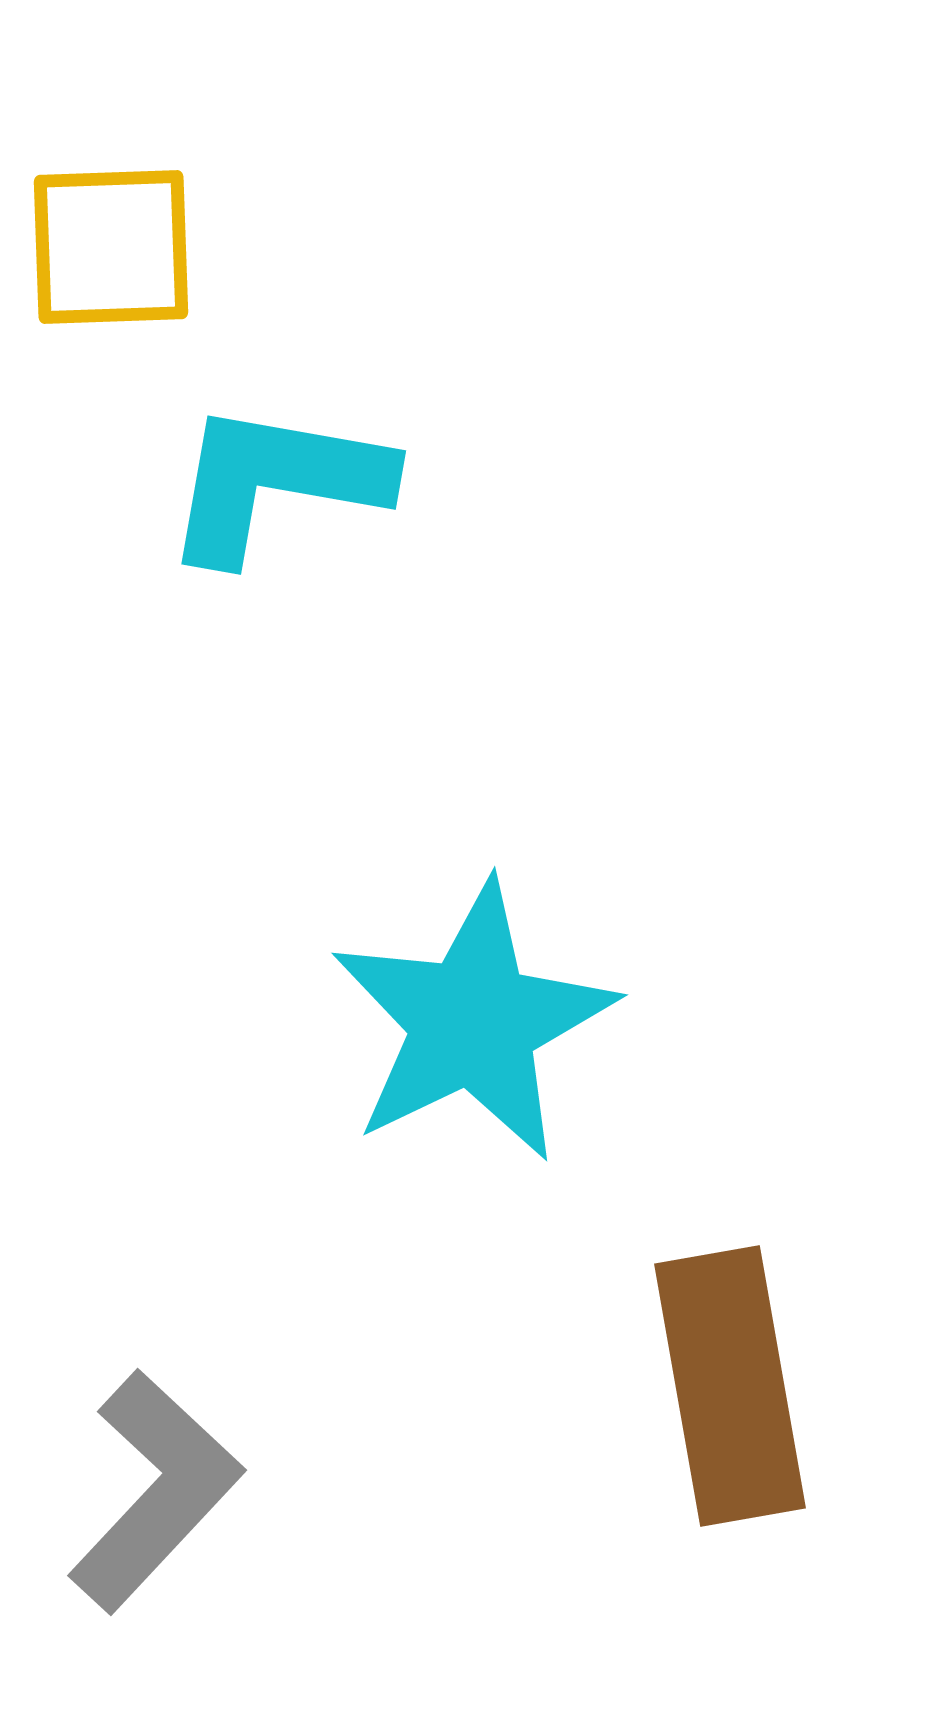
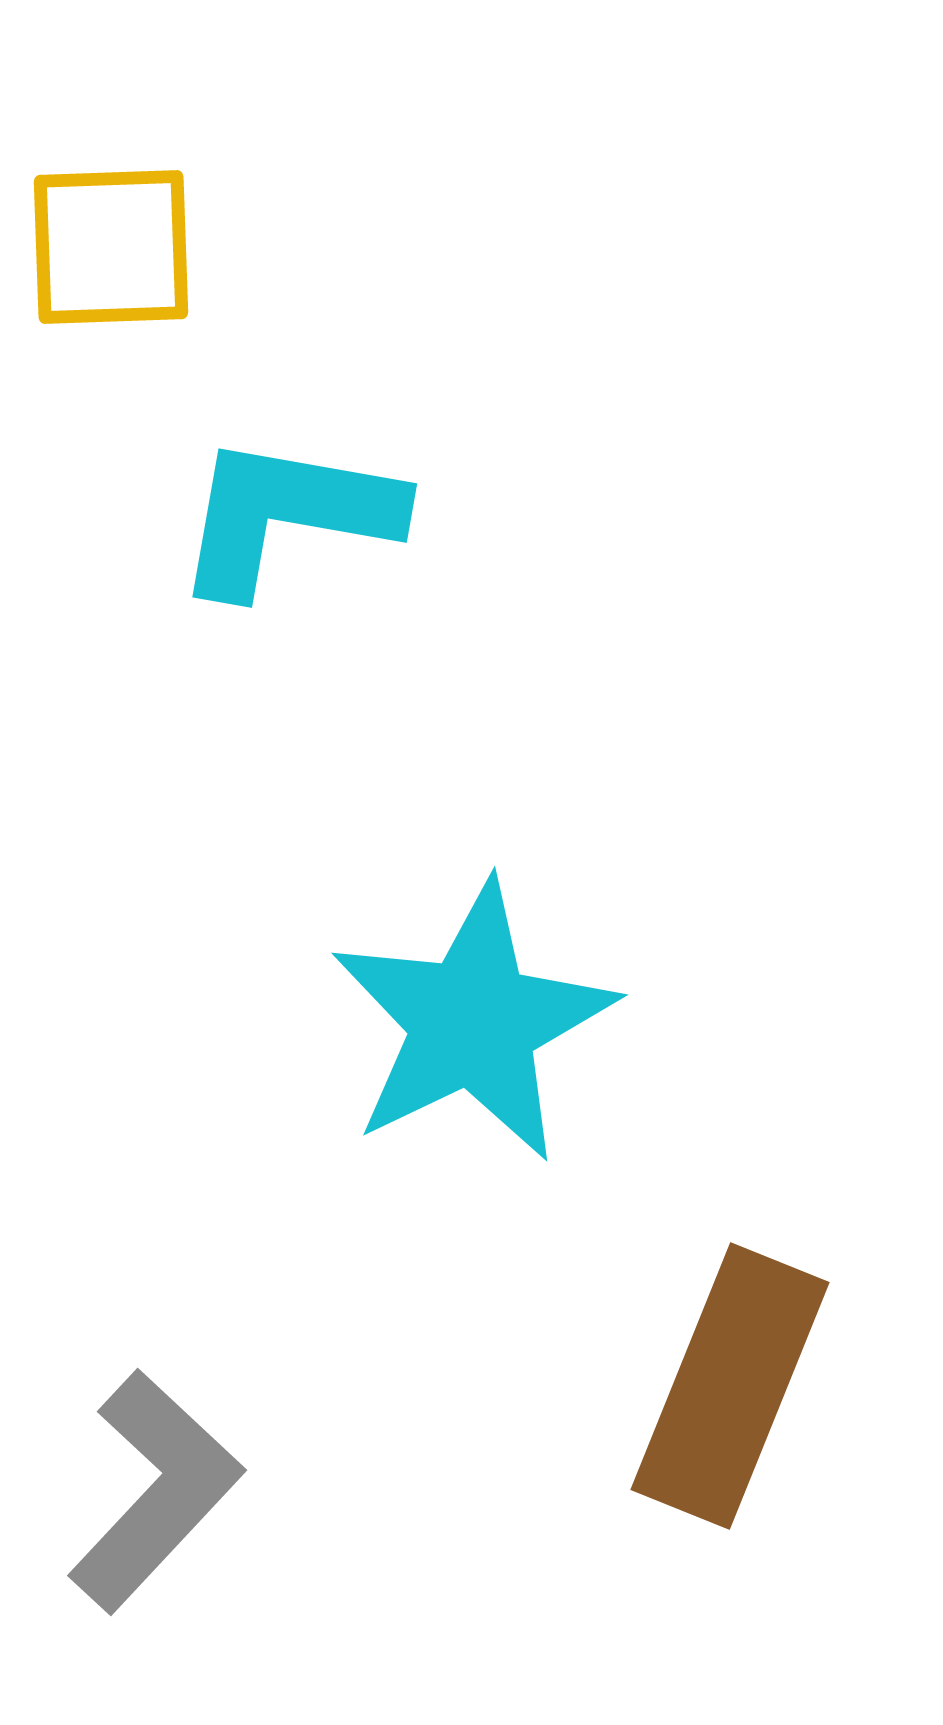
cyan L-shape: moved 11 px right, 33 px down
brown rectangle: rotated 32 degrees clockwise
